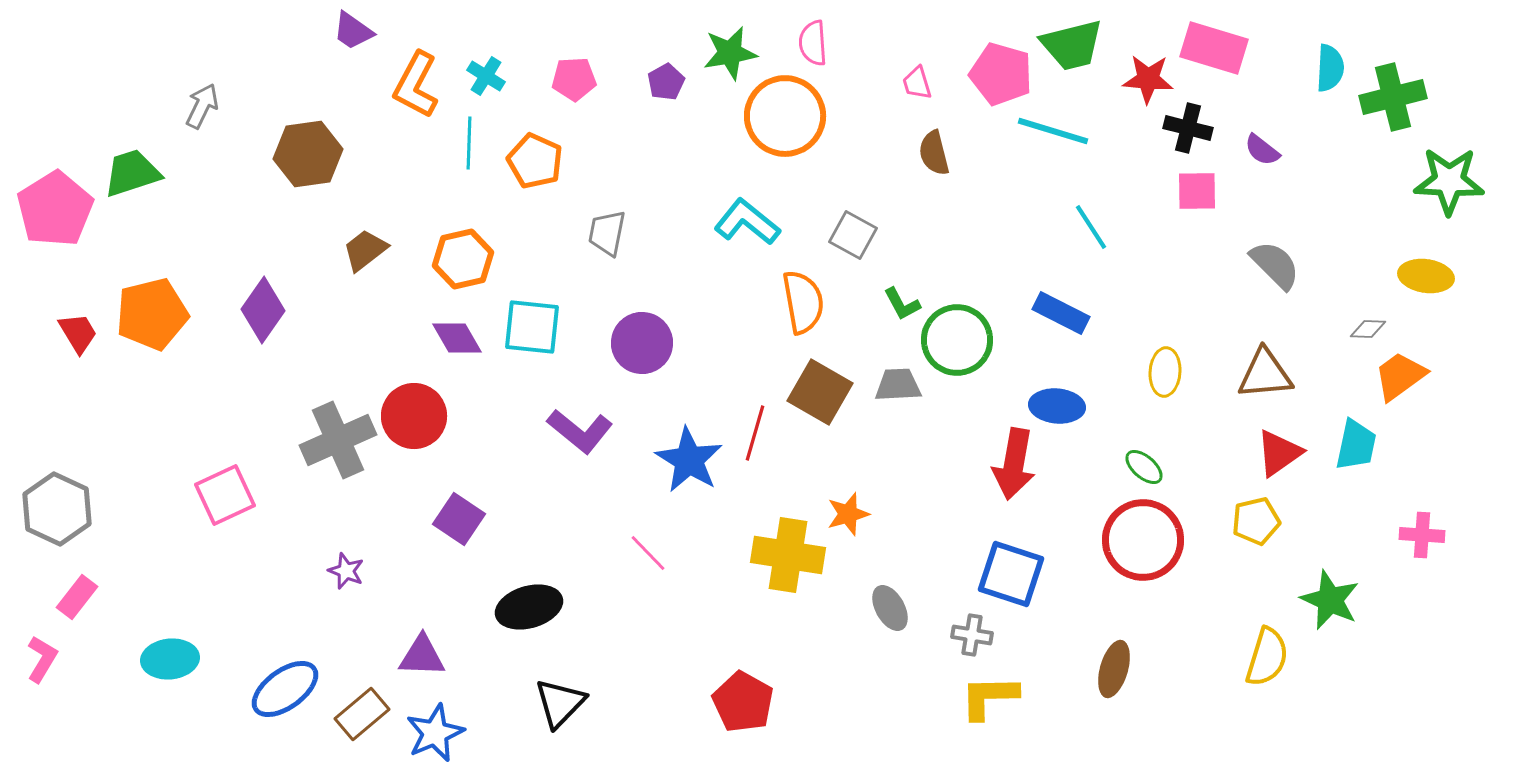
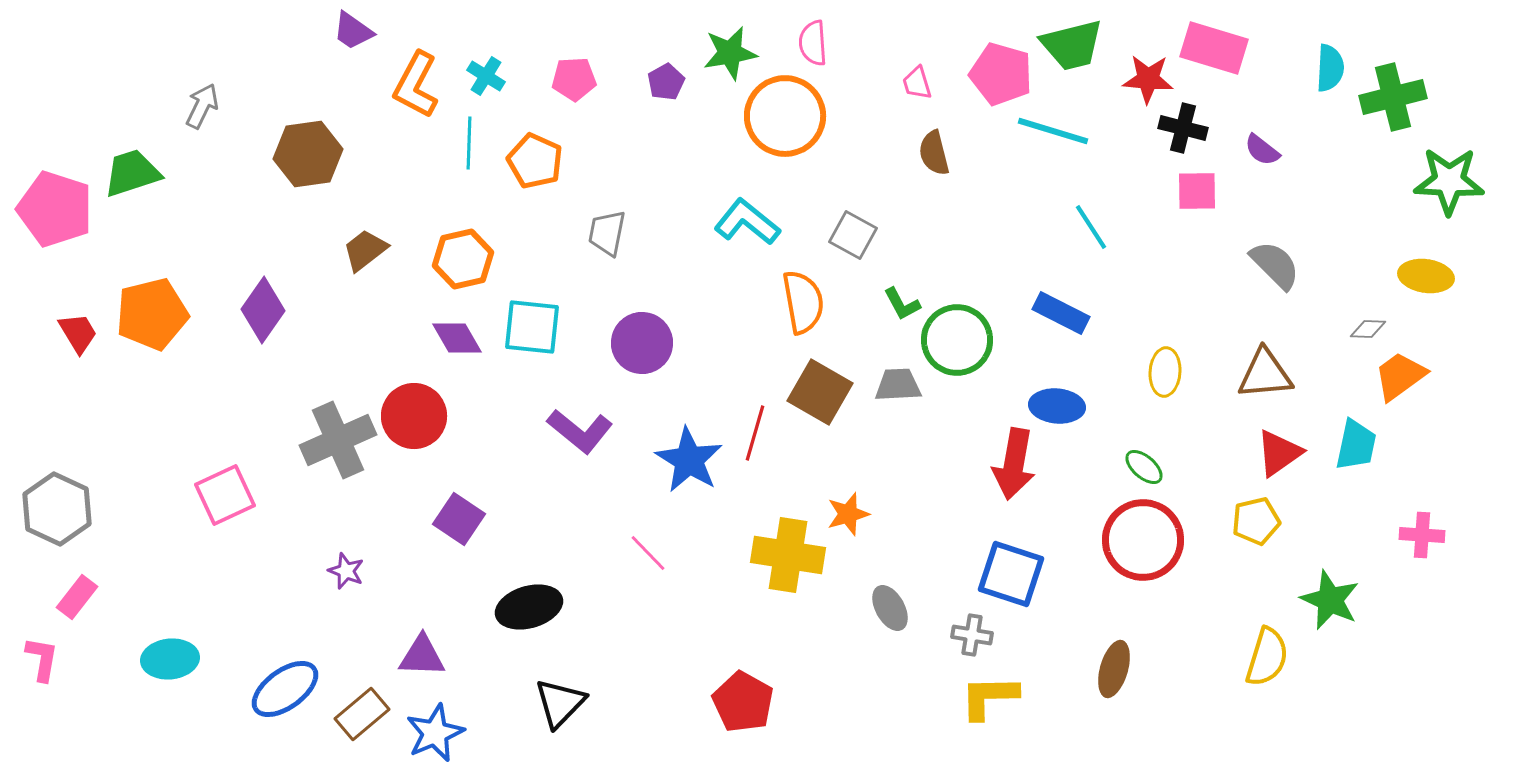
black cross at (1188, 128): moved 5 px left
pink pentagon at (55, 209): rotated 22 degrees counterclockwise
pink L-shape at (42, 659): rotated 21 degrees counterclockwise
